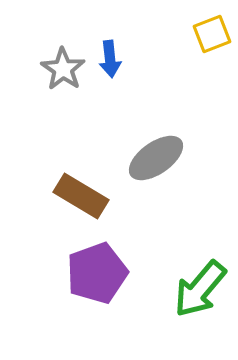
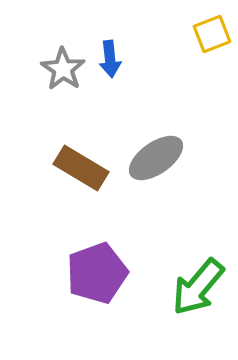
brown rectangle: moved 28 px up
green arrow: moved 2 px left, 2 px up
